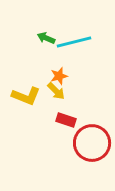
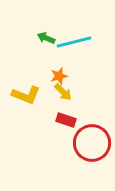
yellow arrow: moved 7 px right, 1 px down
yellow L-shape: moved 1 px up
